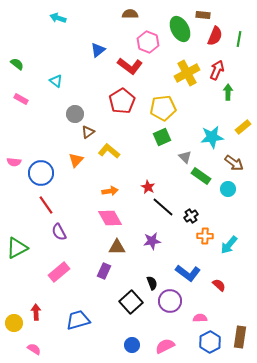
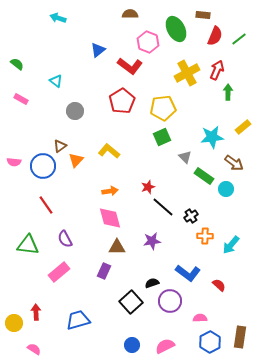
green ellipse at (180, 29): moved 4 px left
green line at (239, 39): rotated 42 degrees clockwise
gray circle at (75, 114): moved 3 px up
brown triangle at (88, 132): moved 28 px left, 14 px down
blue circle at (41, 173): moved 2 px right, 7 px up
green rectangle at (201, 176): moved 3 px right
red star at (148, 187): rotated 24 degrees clockwise
cyan circle at (228, 189): moved 2 px left
pink diamond at (110, 218): rotated 15 degrees clockwise
purple semicircle at (59, 232): moved 6 px right, 7 px down
cyan arrow at (229, 245): moved 2 px right
green triangle at (17, 248): moved 11 px right, 3 px up; rotated 35 degrees clockwise
black semicircle at (152, 283): rotated 88 degrees counterclockwise
